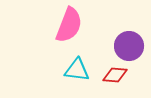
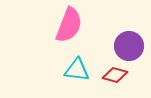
red diamond: rotated 10 degrees clockwise
